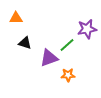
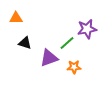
green line: moved 2 px up
orange star: moved 6 px right, 8 px up
